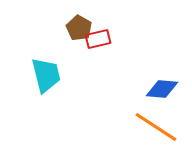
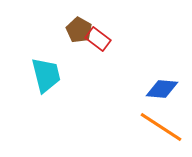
brown pentagon: moved 2 px down
red rectangle: rotated 50 degrees clockwise
orange line: moved 5 px right
